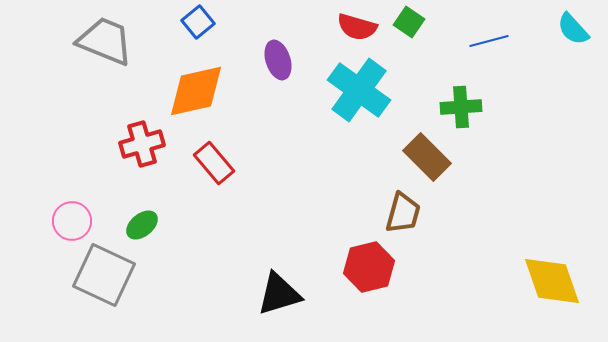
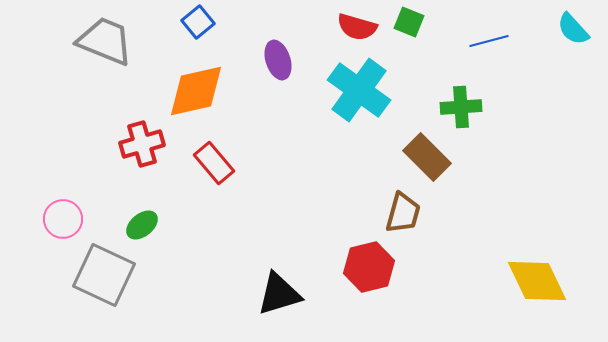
green square: rotated 12 degrees counterclockwise
pink circle: moved 9 px left, 2 px up
yellow diamond: moved 15 px left; rotated 6 degrees counterclockwise
